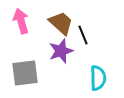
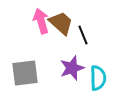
pink arrow: moved 20 px right
purple star: moved 11 px right, 17 px down
